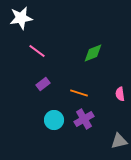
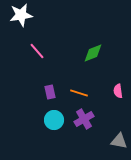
white star: moved 3 px up
pink line: rotated 12 degrees clockwise
purple rectangle: moved 7 px right, 8 px down; rotated 64 degrees counterclockwise
pink semicircle: moved 2 px left, 3 px up
gray triangle: rotated 24 degrees clockwise
